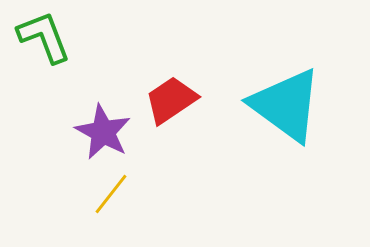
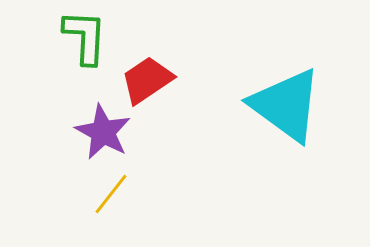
green L-shape: moved 41 px right; rotated 24 degrees clockwise
red trapezoid: moved 24 px left, 20 px up
